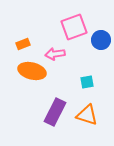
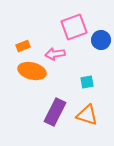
orange rectangle: moved 2 px down
